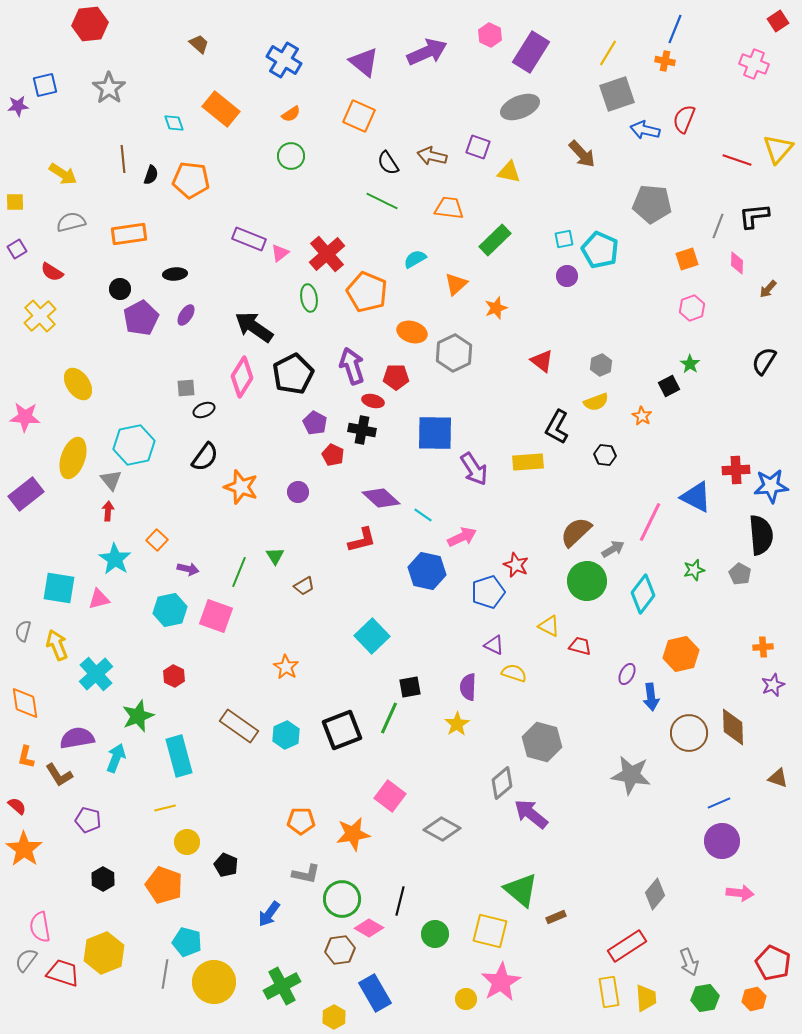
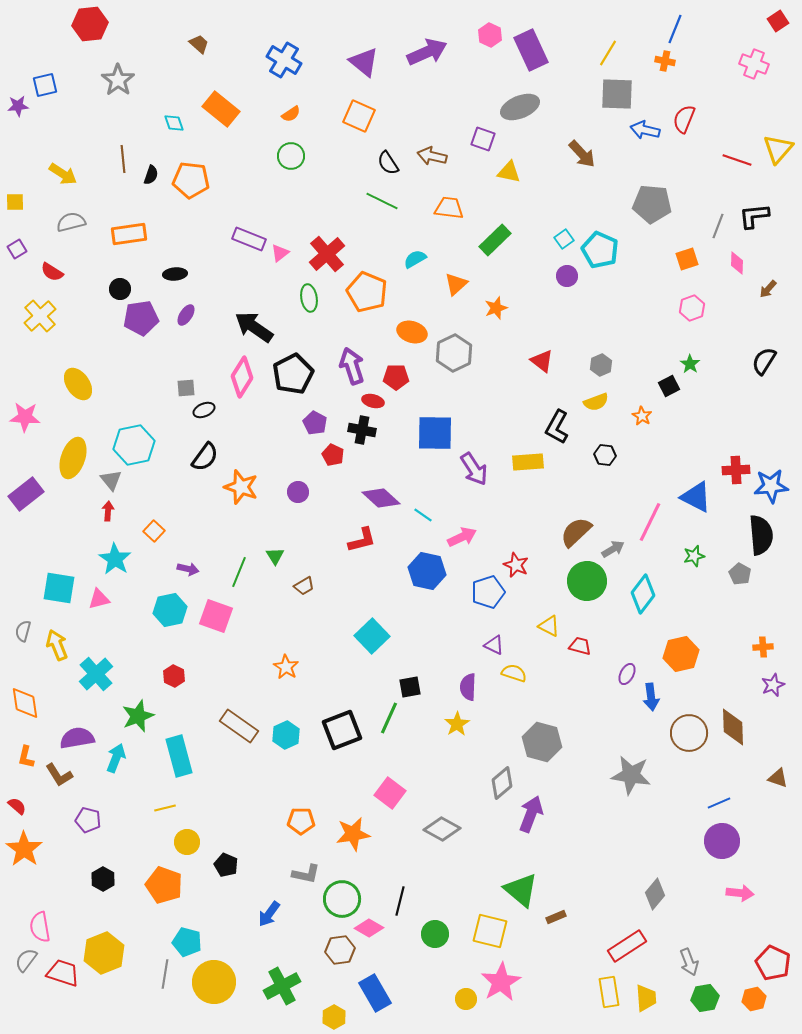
purple rectangle at (531, 52): moved 2 px up; rotated 57 degrees counterclockwise
gray star at (109, 88): moved 9 px right, 8 px up
gray square at (617, 94): rotated 21 degrees clockwise
purple square at (478, 147): moved 5 px right, 8 px up
cyan square at (564, 239): rotated 24 degrees counterclockwise
purple pentagon at (141, 318): rotated 20 degrees clockwise
orange square at (157, 540): moved 3 px left, 9 px up
green star at (694, 570): moved 14 px up
pink square at (390, 796): moved 3 px up
purple arrow at (531, 814): rotated 72 degrees clockwise
